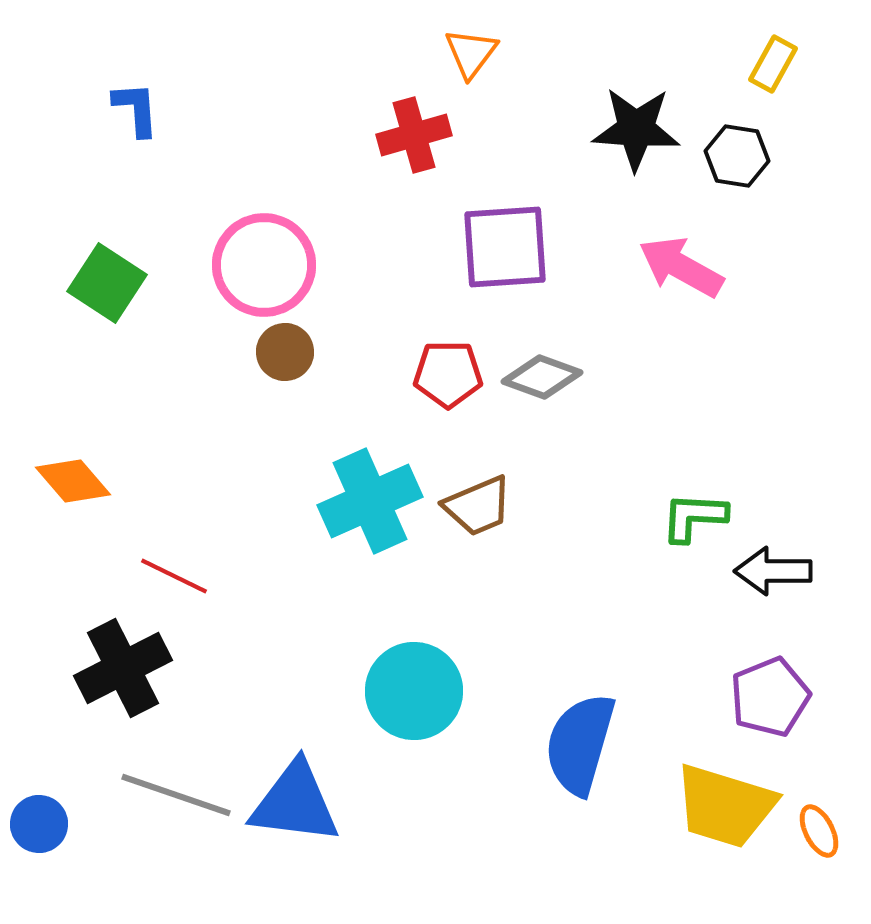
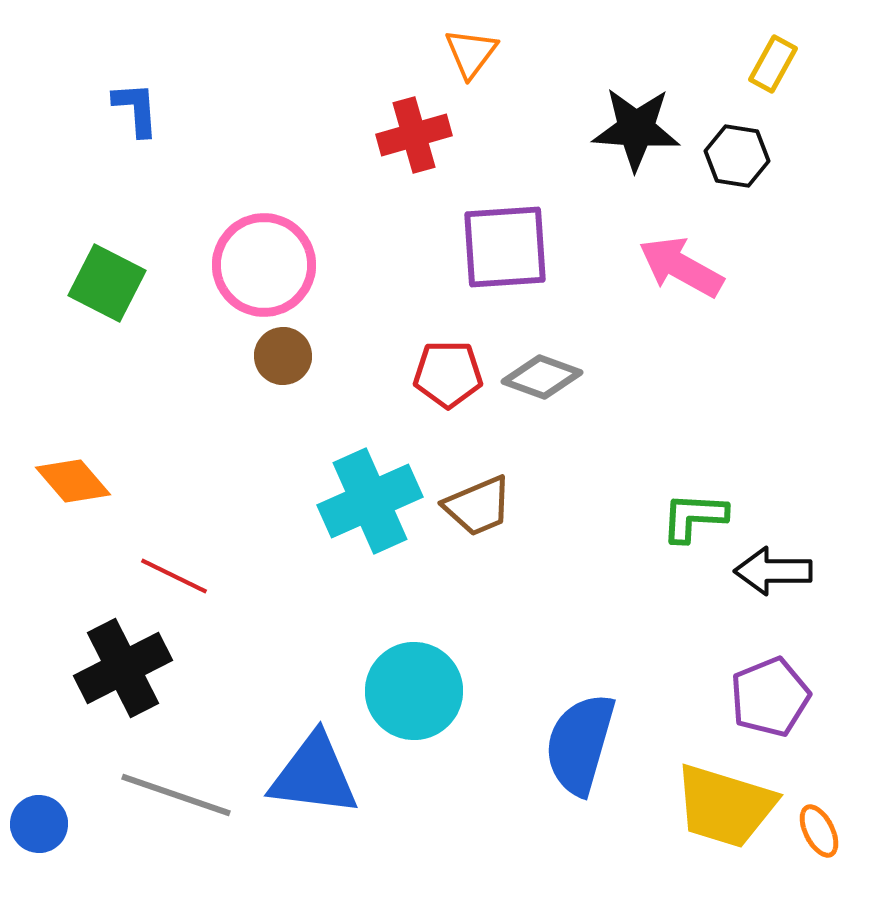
green square: rotated 6 degrees counterclockwise
brown circle: moved 2 px left, 4 px down
blue triangle: moved 19 px right, 28 px up
